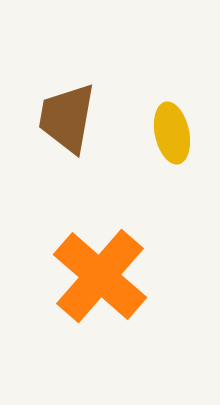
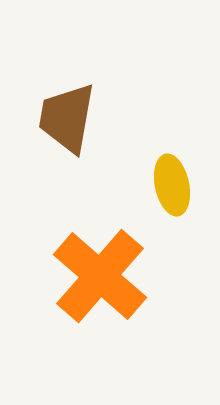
yellow ellipse: moved 52 px down
